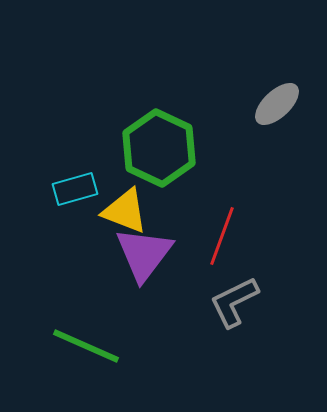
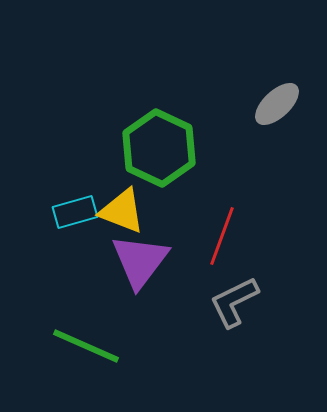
cyan rectangle: moved 23 px down
yellow triangle: moved 3 px left
purple triangle: moved 4 px left, 7 px down
